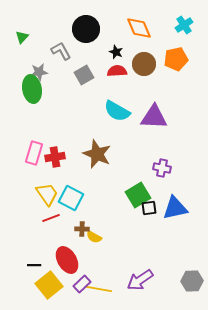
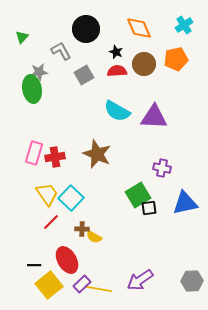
cyan square: rotated 15 degrees clockwise
blue triangle: moved 10 px right, 5 px up
red line: moved 4 px down; rotated 24 degrees counterclockwise
